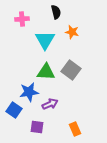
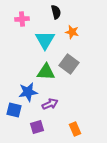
gray square: moved 2 px left, 6 px up
blue star: moved 1 px left
blue square: rotated 21 degrees counterclockwise
purple square: rotated 24 degrees counterclockwise
